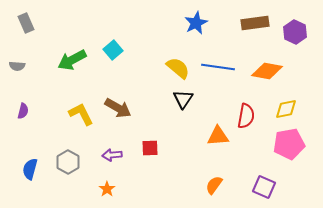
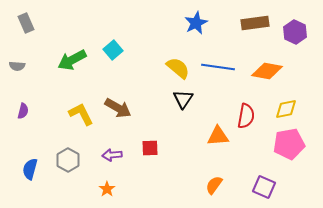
gray hexagon: moved 2 px up
